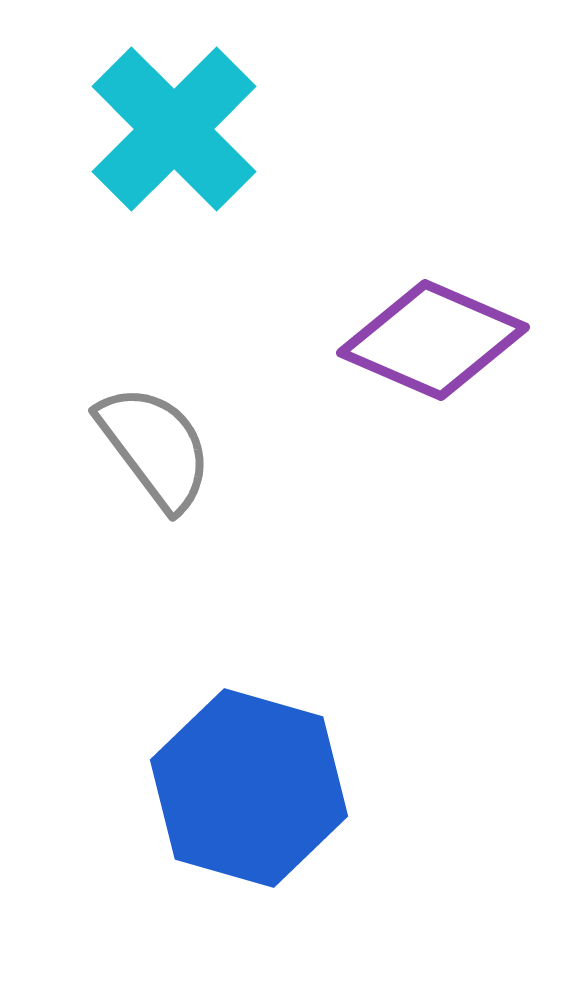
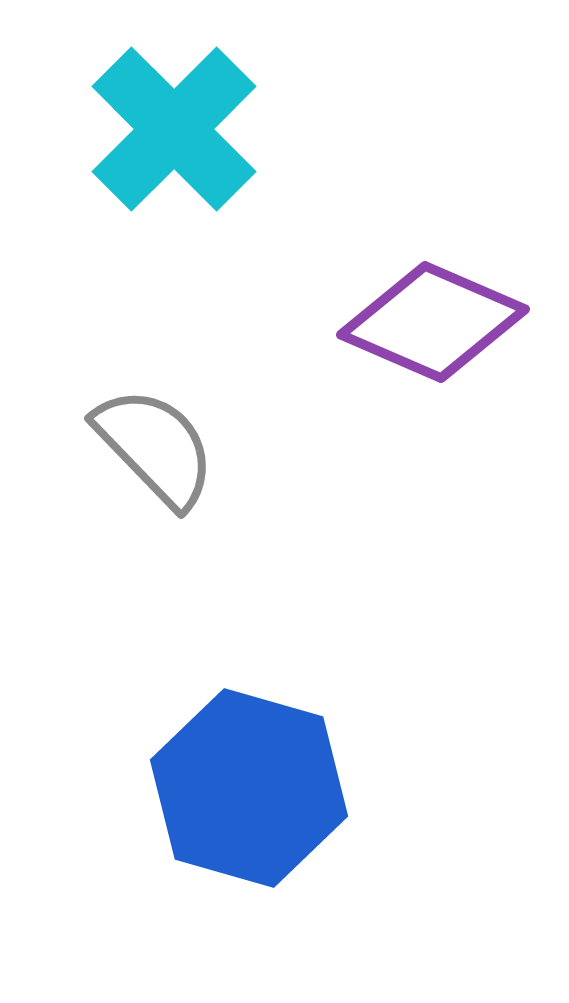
purple diamond: moved 18 px up
gray semicircle: rotated 7 degrees counterclockwise
